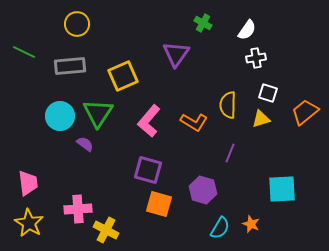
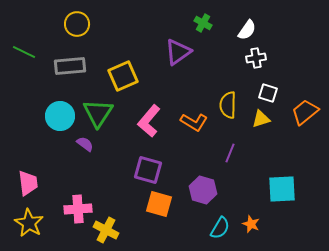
purple triangle: moved 2 px right, 2 px up; rotated 20 degrees clockwise
